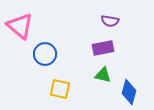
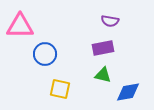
pink triangle: rotated 40 degrees counterclockwise
blue diamond: moved 1 px left; rotated 65 degrees clockwise
